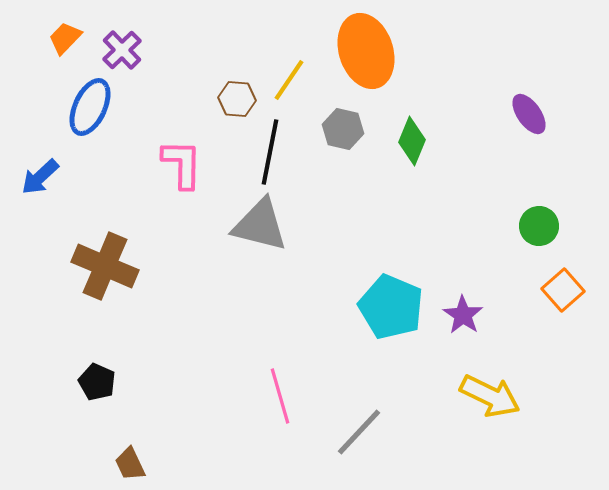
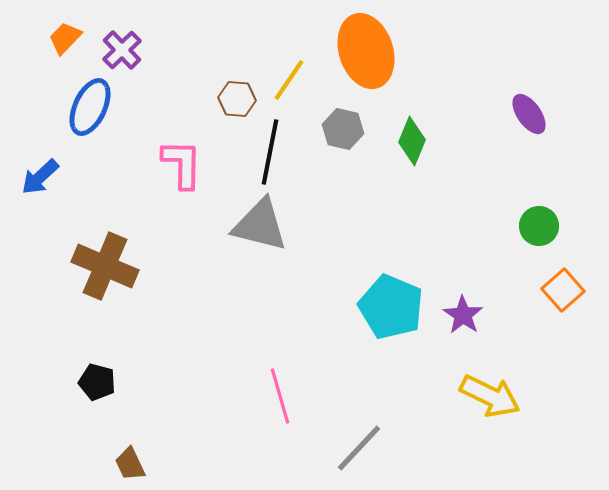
black pentagon: rotated 9 degrees counterclockwise
gray line: moved 16 px down
